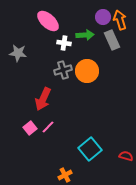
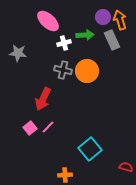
white cross: rotated 24 degrees counterclockwise
gray cross: rotated 30 degrees clockwise
red semicircle: moved 11 px down
orange cross: rotated 24 degrees clockwise
